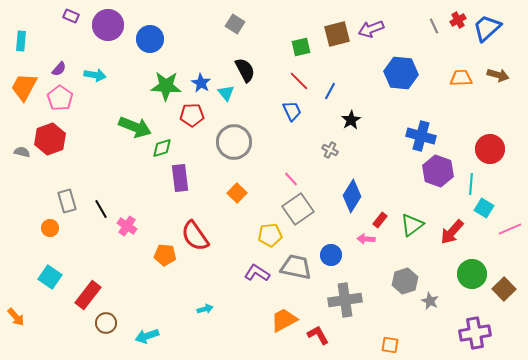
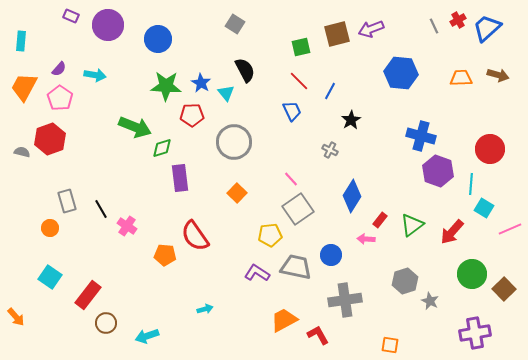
blue circle at (150, 39): moved 8 px right
